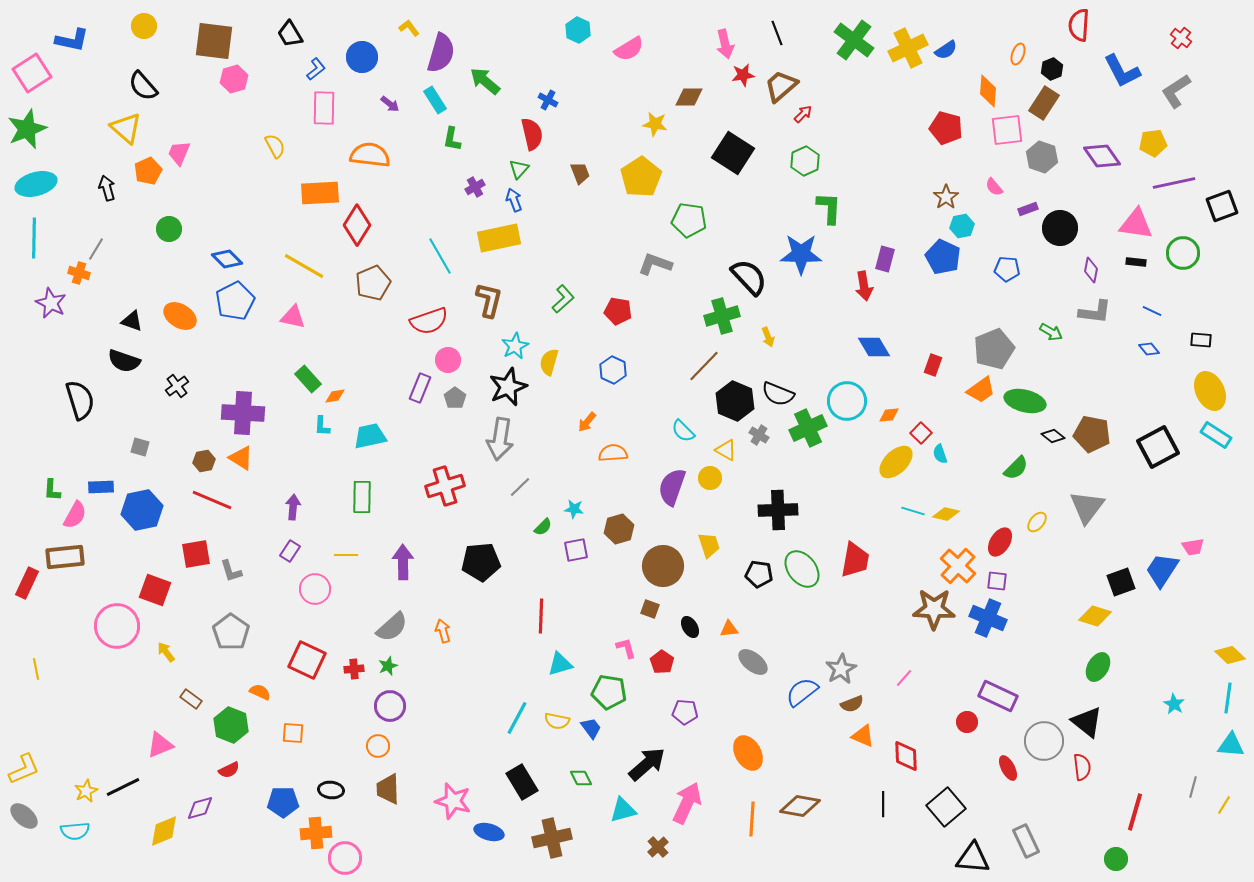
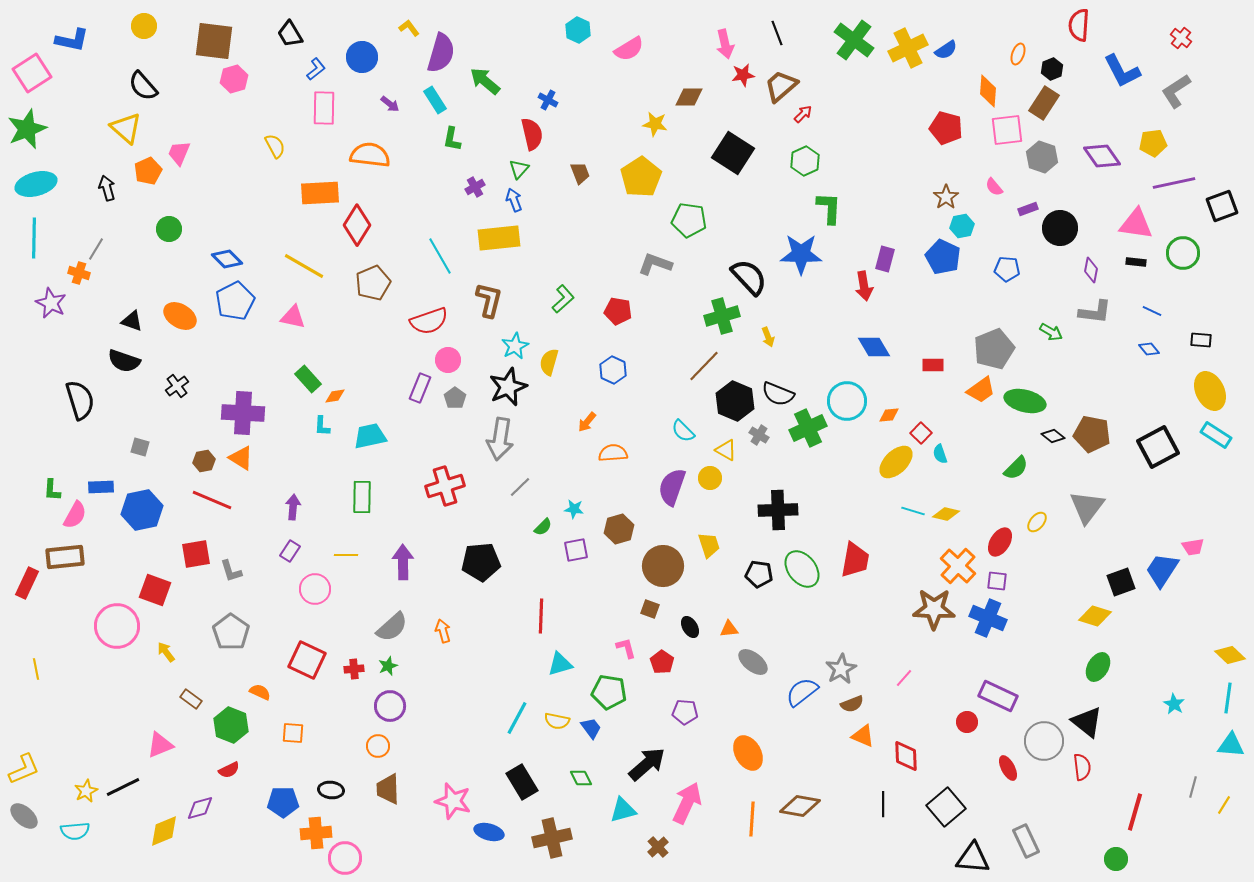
yellow rectangle at (499, 238): rotated 6 degrees clockwise
red rectangle at (933, 365): rotated 70 degrees clockwise
